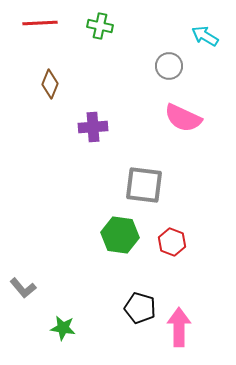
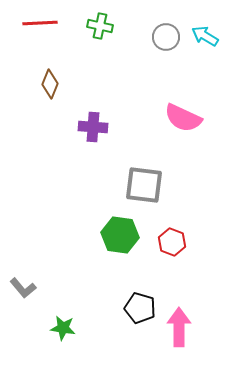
gray circle: moved 3 px left, 29 px up
purple cross: rotated 8 degrees clockwise
